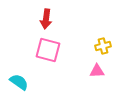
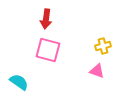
pink triangle: rotated 21 degrees clockwise
